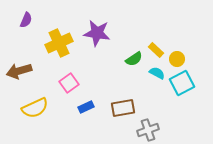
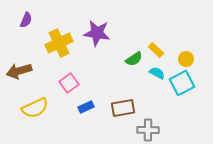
yellow circle: moved 9 px right
gray cross: rotated 20 degrees clockwise
